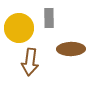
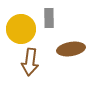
yellow circle: moved 2 px right, 1 px down
brown ellipse: rotated 8 degrees counterclockwise
